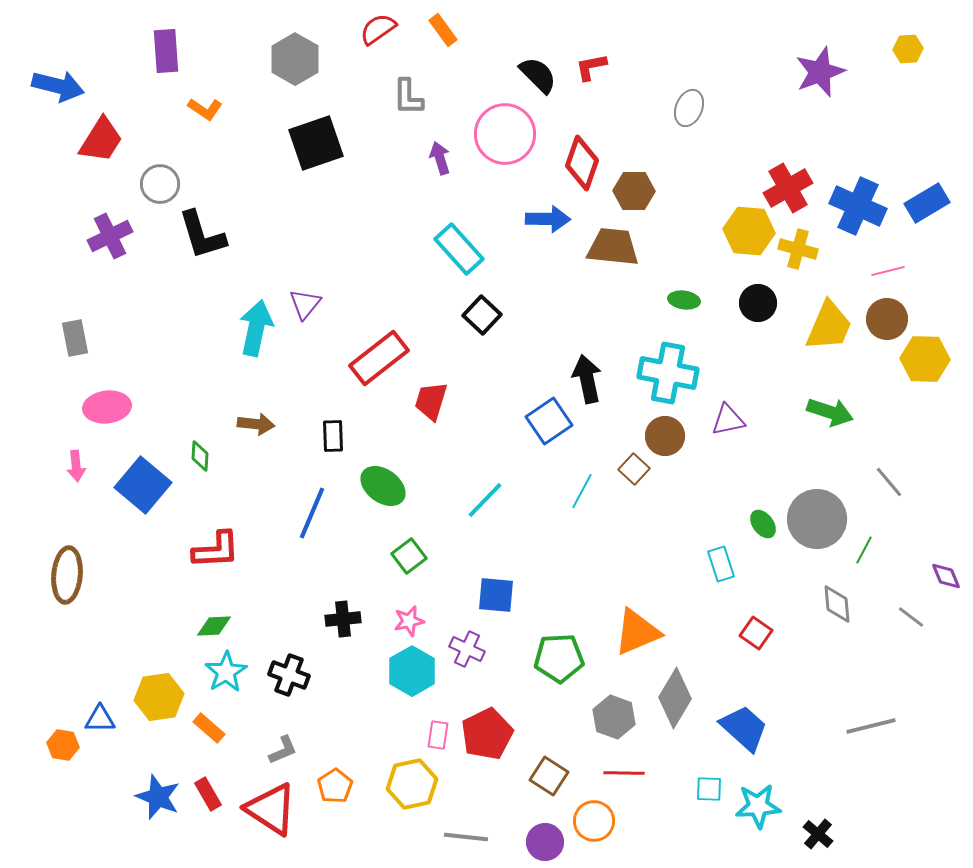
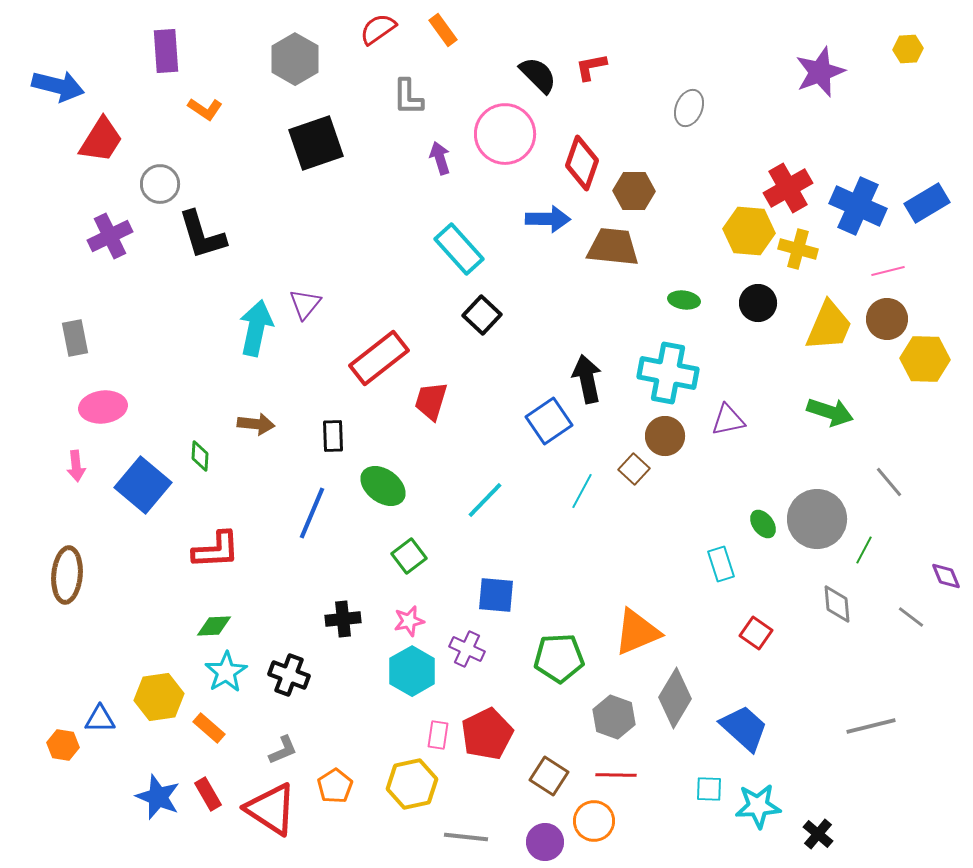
pink ellipse at (107, 407): moved 4 px left
red line at (624, 773): moved 8 px left, 2 px down
